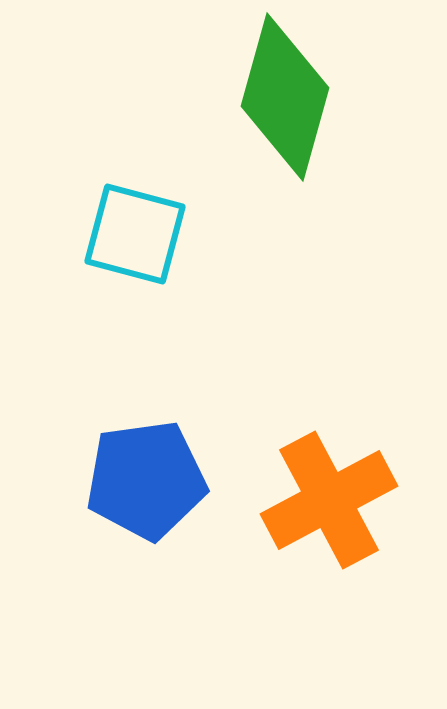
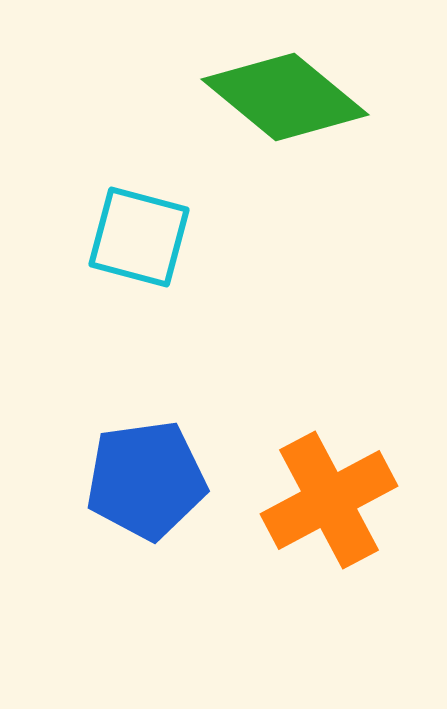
green diamond: rotated 66 degrees counterclockwise
cyan square: moved 4 px right, 3 px down
